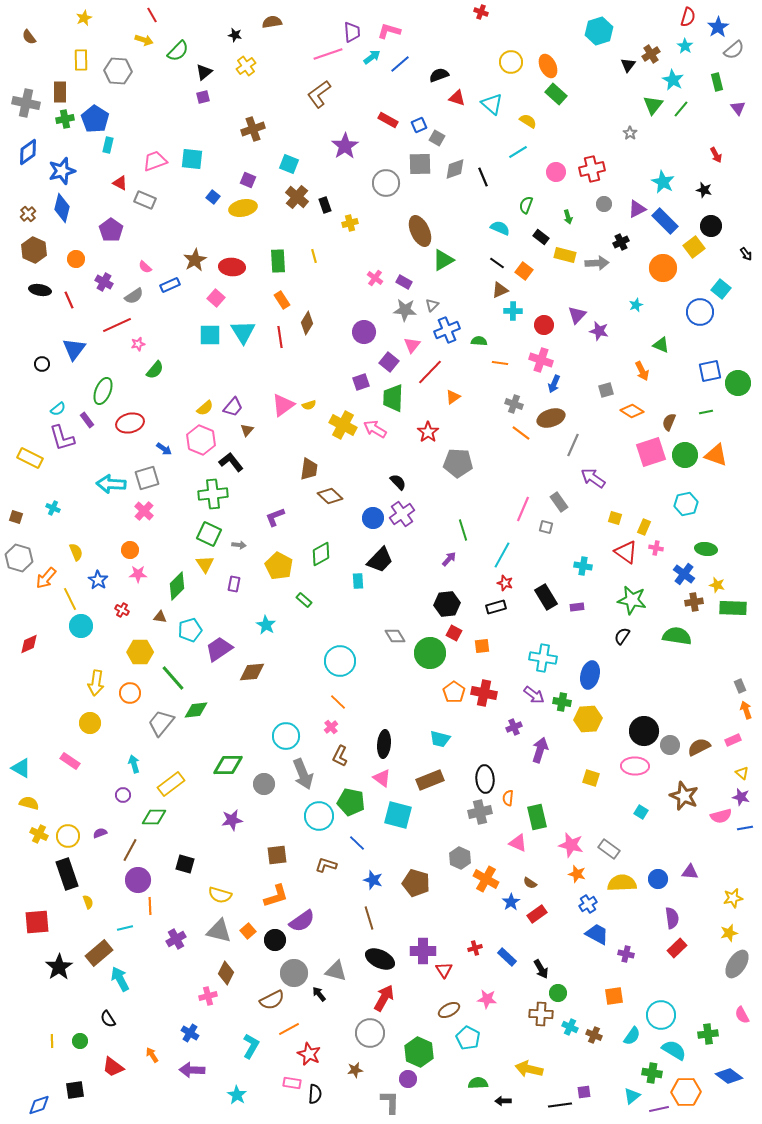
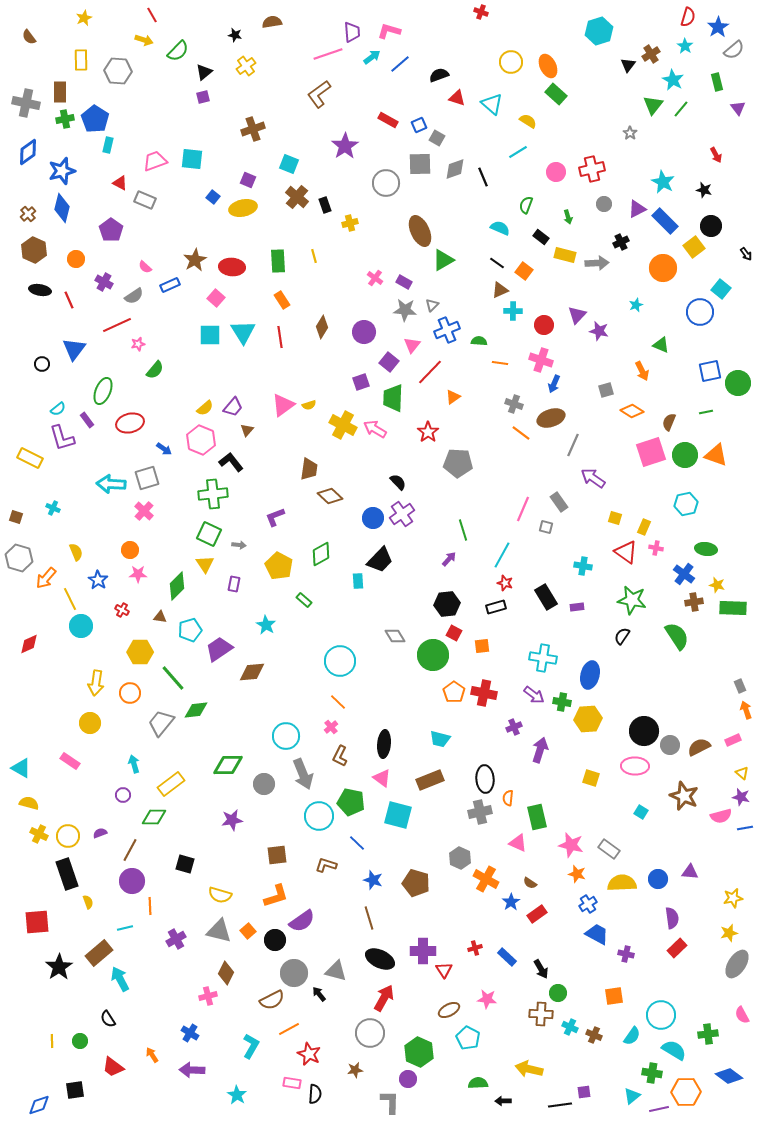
brown diamond at (307, 323): moved 15 px right, 4 px down
green semicircle at (677, 636): rotated 48 degrees clockwise
green circle at (430, 653): moved 3 px right, 2 px down
purple circle at (138, 880): moved 6 px left, 1 px down
